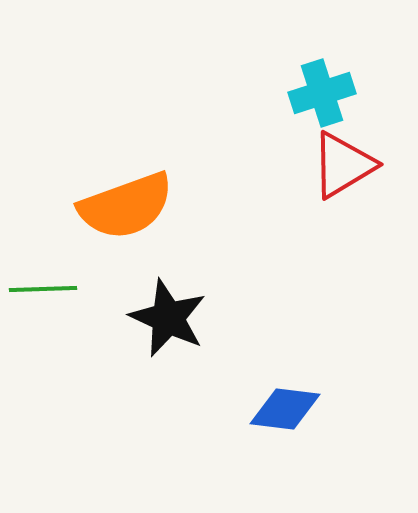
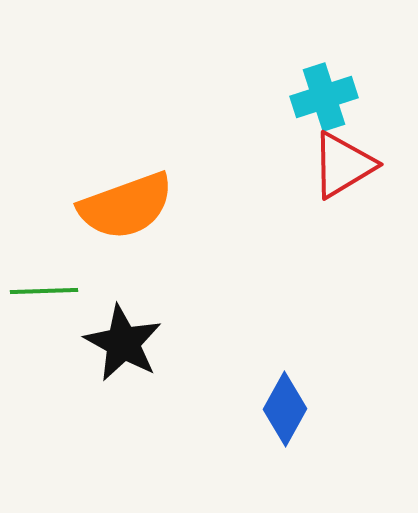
cyan cross: moved 2 px right, 4 px down
green line: moved 1 px right, 2 px down
black star: moved 45 px left, 25 px down; rotated 4 degrees clockwise
blue diamond: rotated 68 degrees counterclockwise
